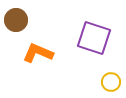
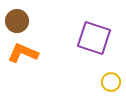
brown circle: moved 1 px right, 1 px down
orange L-shape: moved 15 px left
